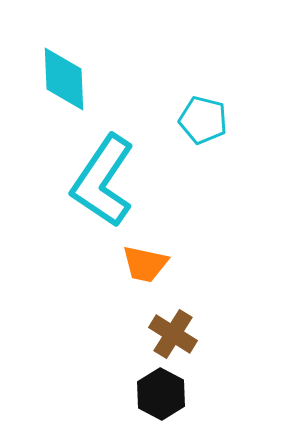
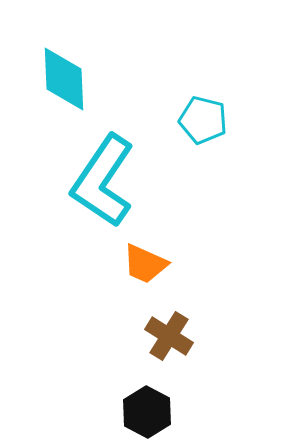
orange trapezoid: rotated 12 degrees clockwise
brown cross: moved 4 px left, 2 px down
black hexagon: moved 14 px left, 18 px down
